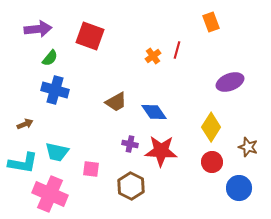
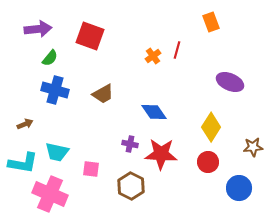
purple ellipse: rotated 44 degrees clockwise
brown trapezoid: moved 13 px left, 8 px up
brown star: moved 5 px right; rotated 24 degrees counterclockwise
red star: moved 3 px down
red circle: moved 4 px left
